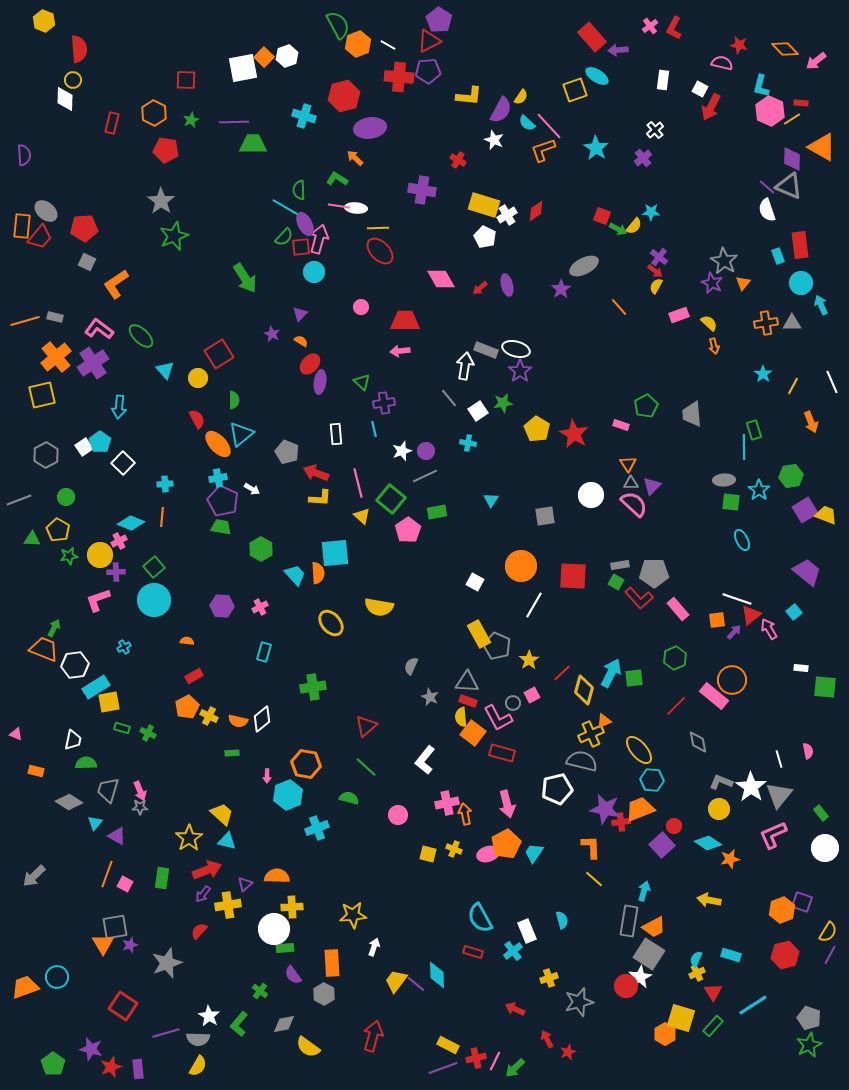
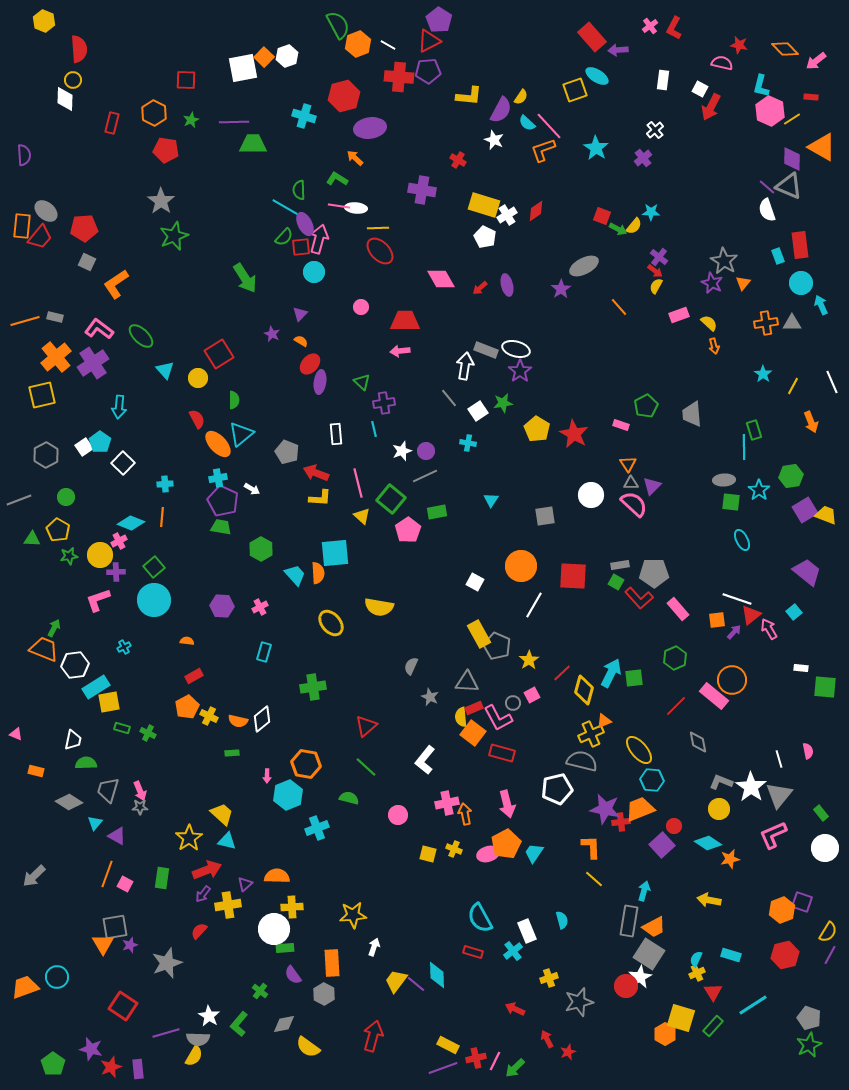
red rectangle at (801, 103): moved 10 px right, 6 px up
red rectangle at (468, 701): moved 6 px right, 7 px down; rotated 42 degrees counterclockwise
yellow semicircle at (198, 1066): moved 4 px left, 10 px up
